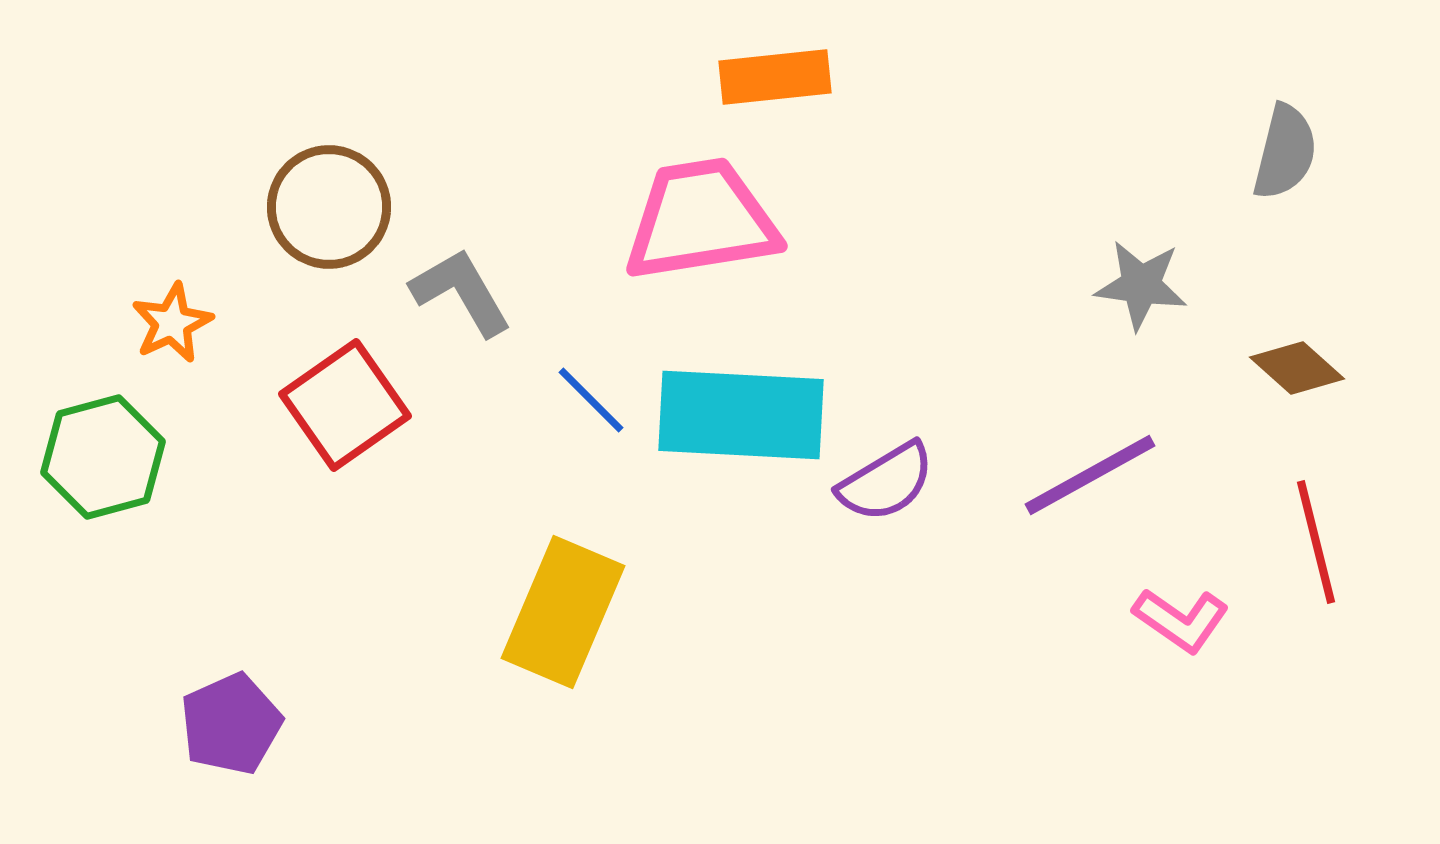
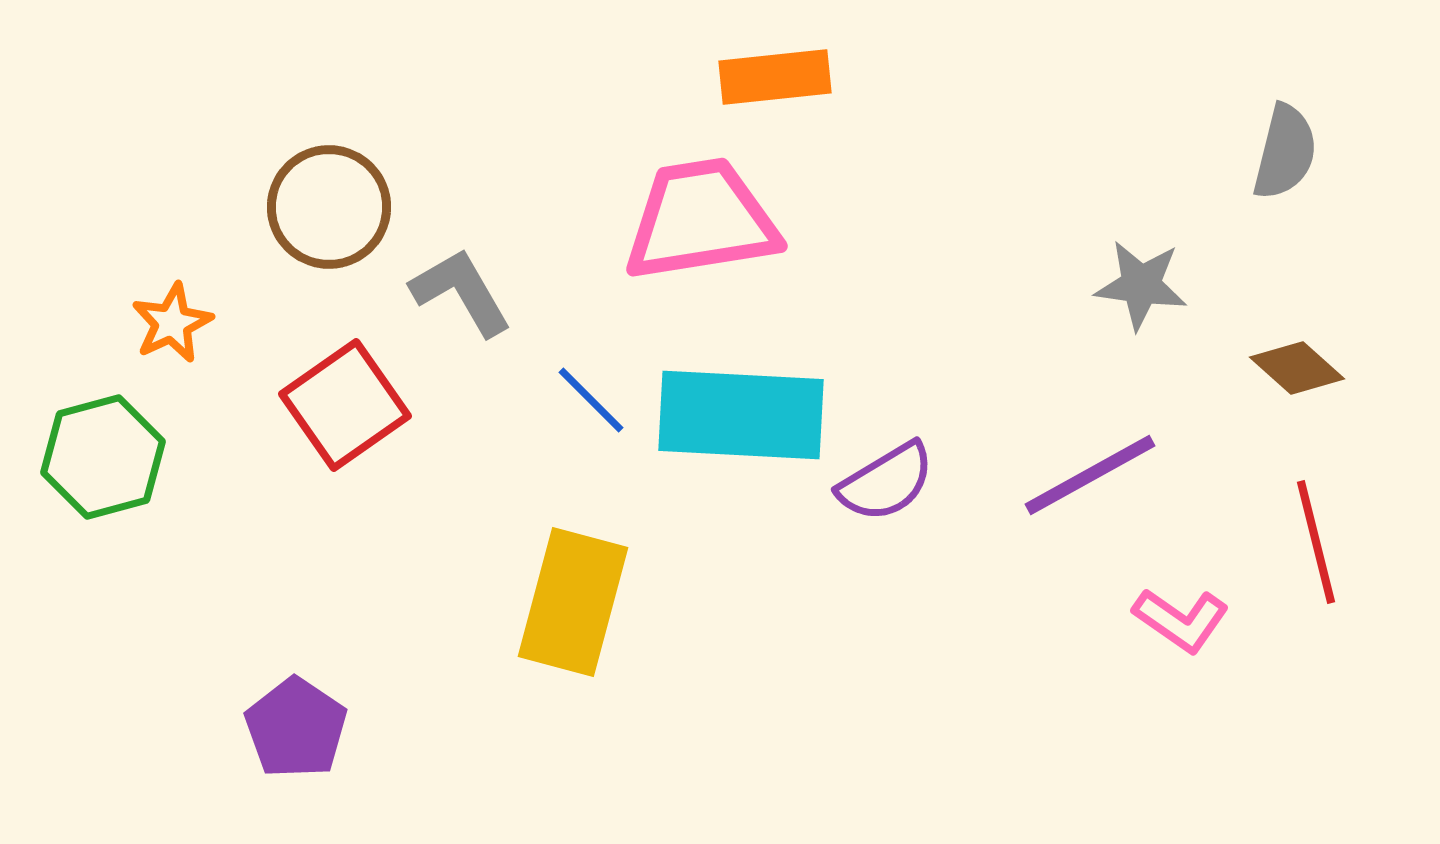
yellow rectangle: moved 10 px right, 10 px up; rotated 8 degrees counterclockwise
purple pentagon: moved 65 px right, 4 px down; rotated 14 degrees counterclockwise
